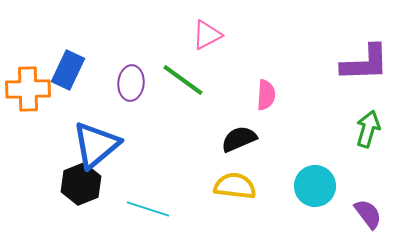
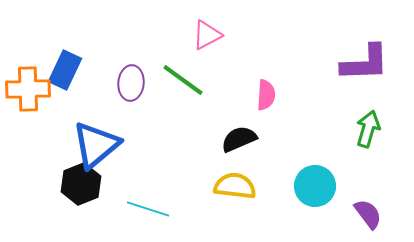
blue rectangle: moved 3 px left
